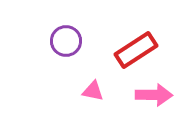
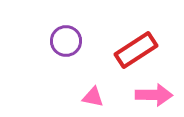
pink triangle: moved 6 px down
